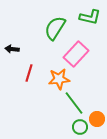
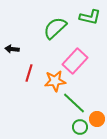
green semicircle: rotated 15 degrees clockwise
pink rectangle: moved 1 px left, 7 px down
orange star: moved 4 px left, 2 px down
green line: rotated 10 degrees counterclockwise
